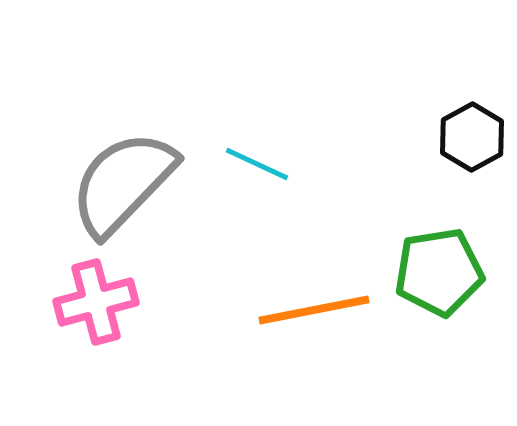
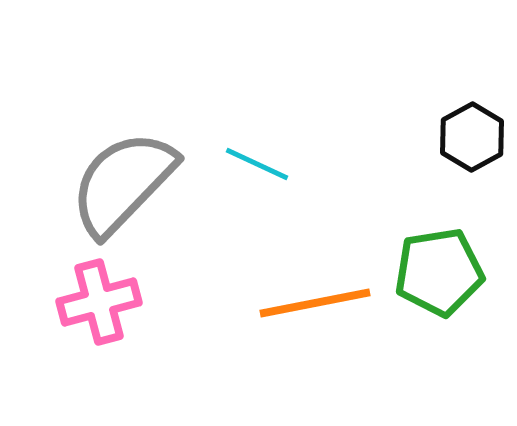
pink cross: moved 3 px right
orange line: moved 1 px right, 7 px up
